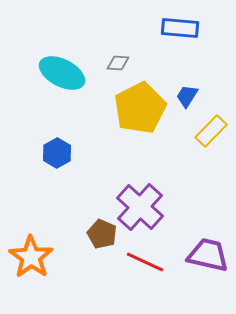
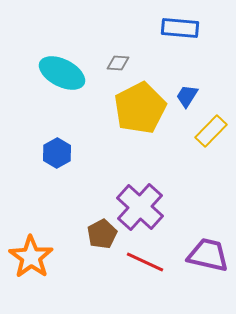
brown pentagon: rotated 20 degrees clockwise
